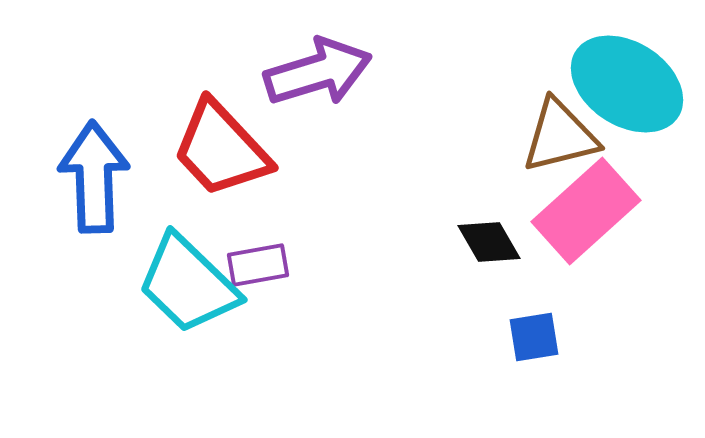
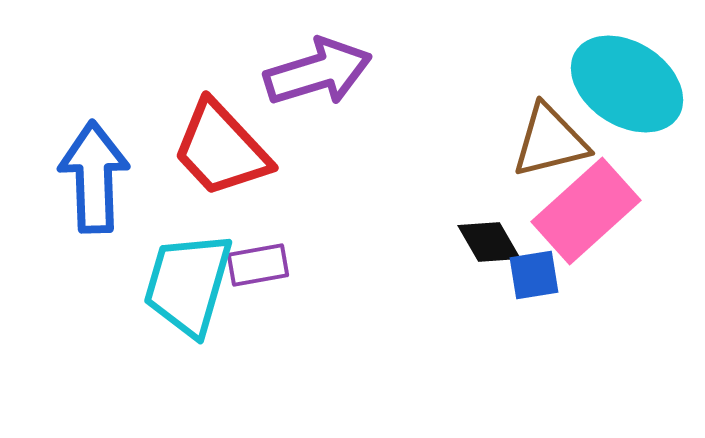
brown triangle: moved 10 px left, 5 px down
cyan trapezoid: rotated 62 degrees clockwise
blue square: moved 62 px up
